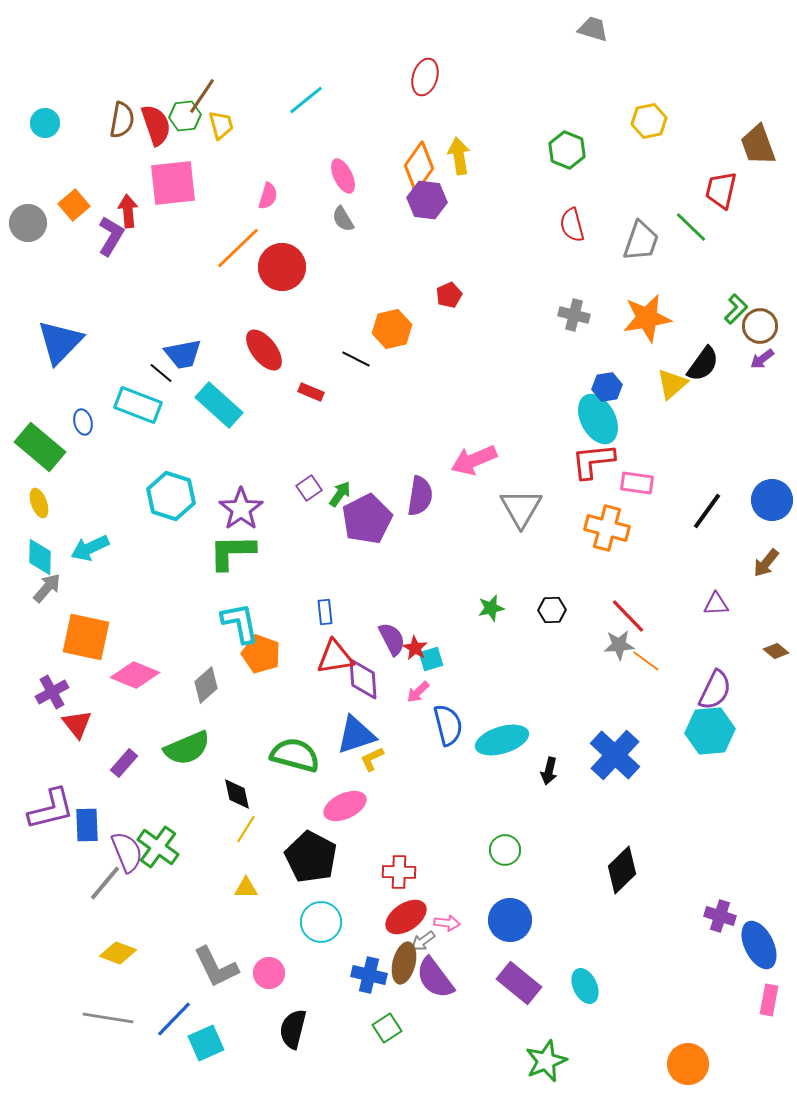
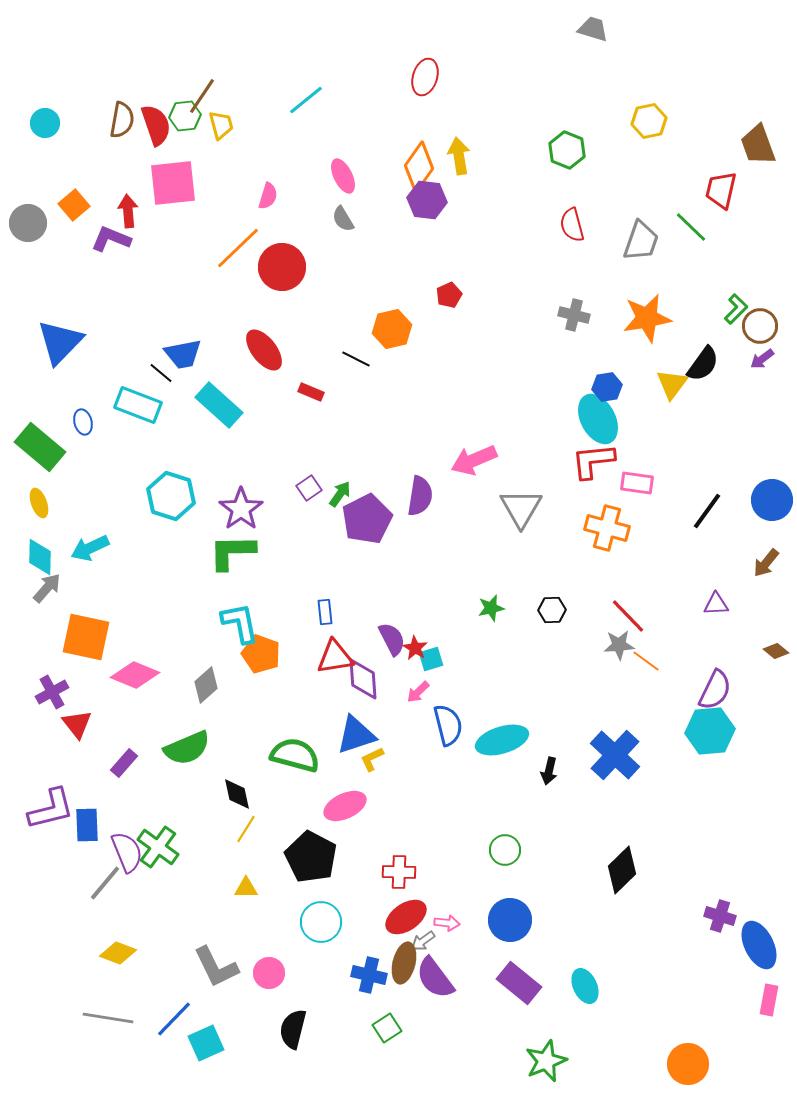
purple L-shape at (111, 236): moved 3 px down; rotated 99 degrees counterclockwise
yellow triangle at (672, 384): rotated 12 degrees counterclockwise
